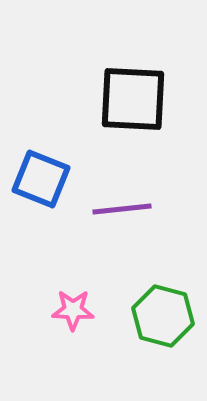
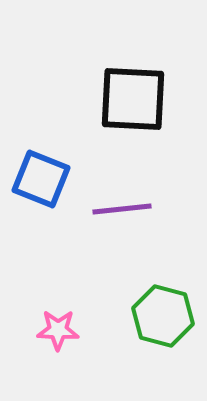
pink star: moved 15 px left, 20 px down
